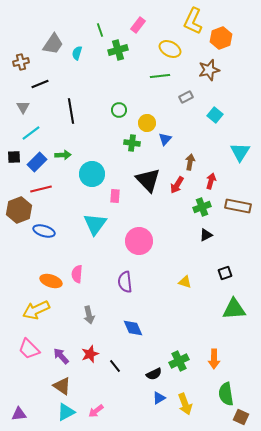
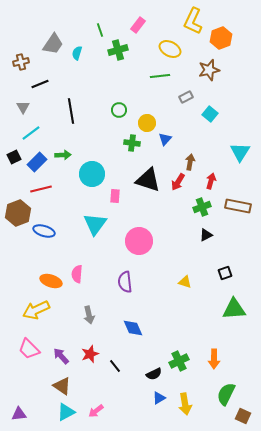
cyan square at (215, 115): moved 5 px left, 1 px up
black square at (14, 157): rotated 24 degrees counterclockwise
black triangle at (148, 180): rotated 28 degrees counterclockwise
red arrow at (177, 185): moved 1 px right, 3 px up
brown hexagon at (19, 210): moved 1 px left, 3 px down
green semicircle at (226, 394): rotated 35 degrees clockwise
yellow arrow at (185, 404): rotated 10 degrees clockwise
brown square at (241, 417): moved 2 px right, 1 px up
